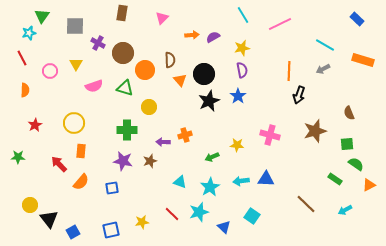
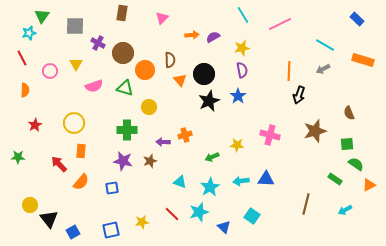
brown line at (306, 204): rotated 60 degrees clockwise
